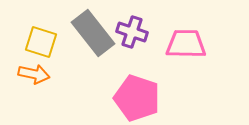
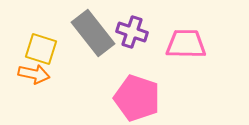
yellow square: moved 7 px down
